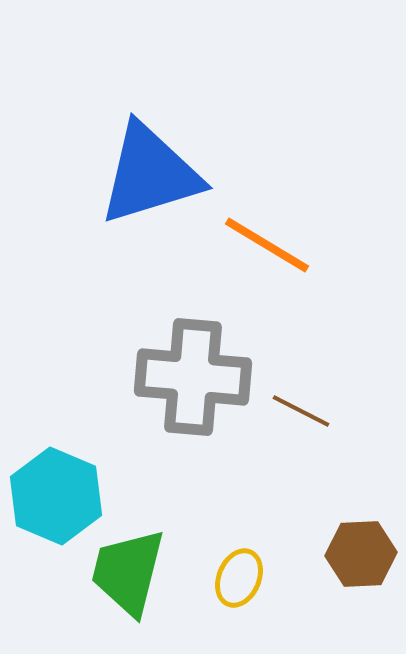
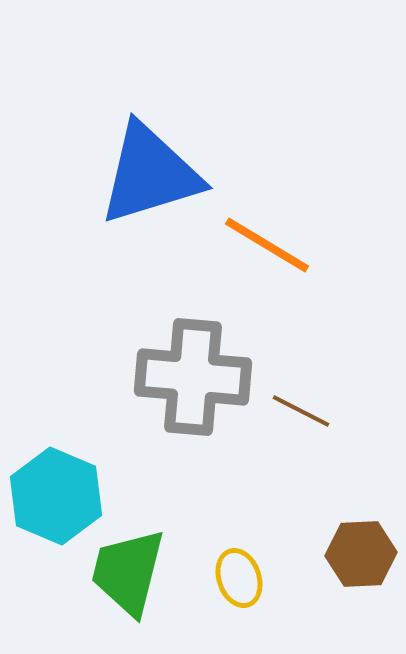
yellow ellipse: rotated 42 degrees counterclockwise
